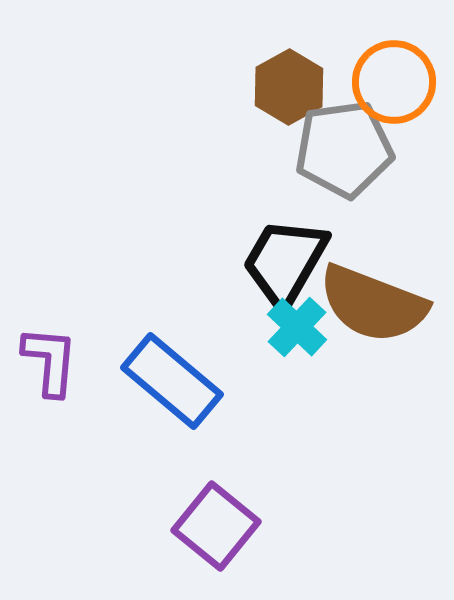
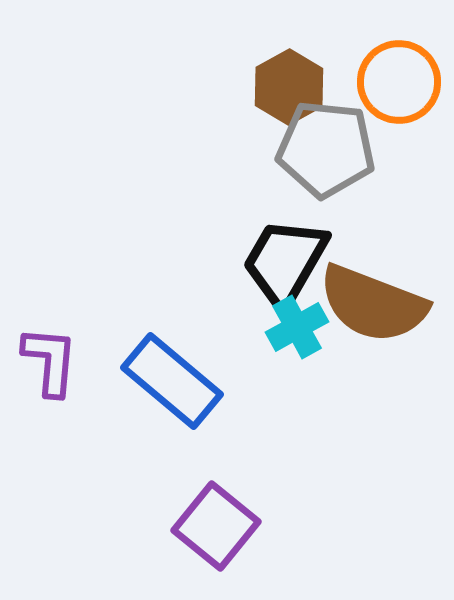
orange circle: moved 5 px right
gray pentagon: moved 18 px left; rotated 14 degrees clockwise
cyan cross: rotated 18 degrees clockwise
